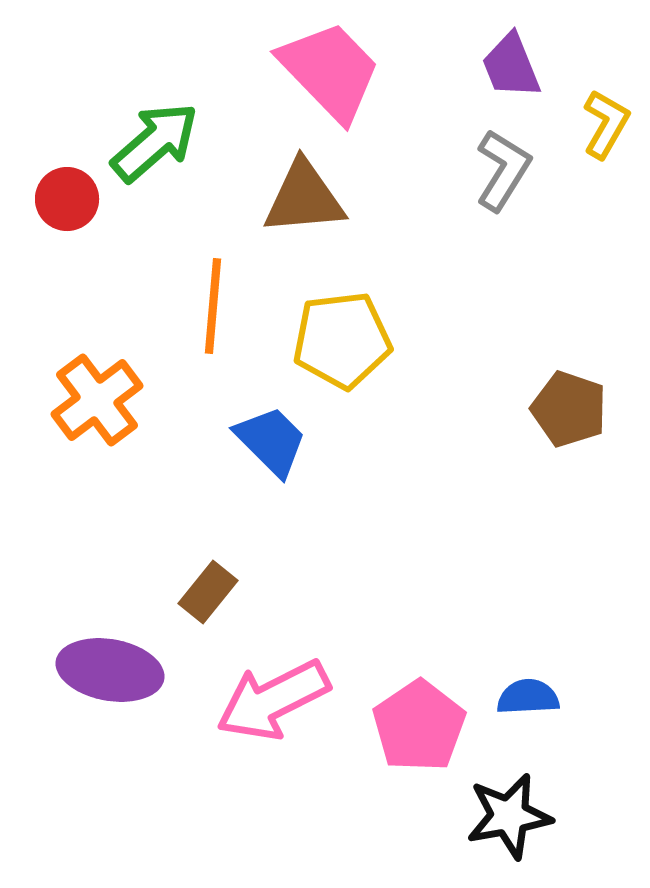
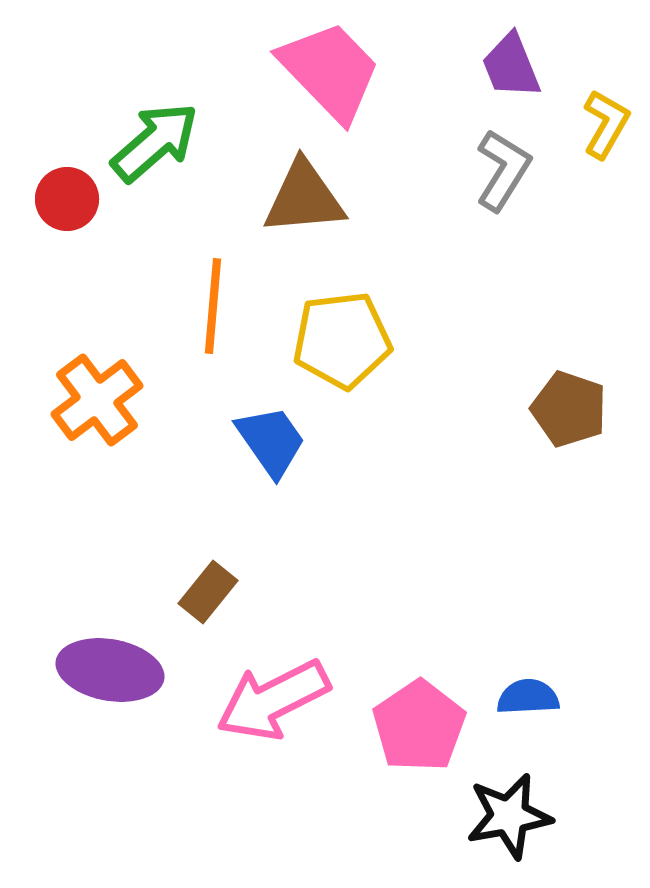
blue trapezoid: rotated 10 degrees clockwise
